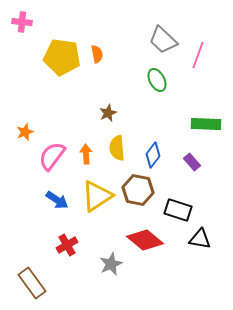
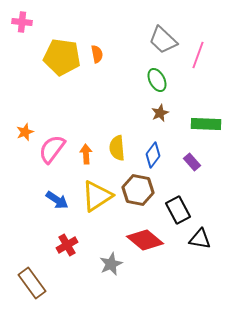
brown star: moved 52 px right
pink semicircle: moved 7 px up
black rectangle: rotated 44 degrees clockwise
